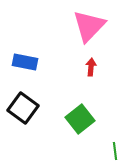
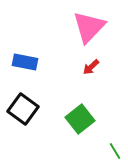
pink triangle: moved 1 px down
red arrow: rotated 138 degrees counterclockwise
black square: moved 1 px down
green line: rotated 24 degrees counterclockwise
